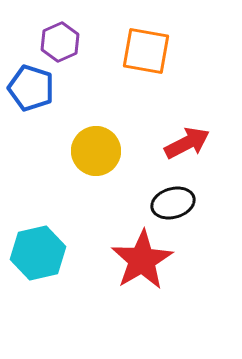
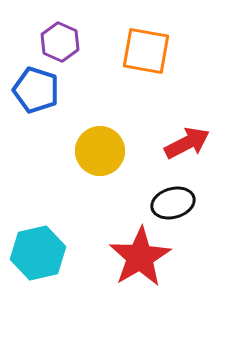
purple hexagon: rotated 12 degrees counterclockwise
blue pentagon: moved 5 px right, 2 px down
yellow circle: moved 4 px right
red star: moved 2 px left, 3 px up
